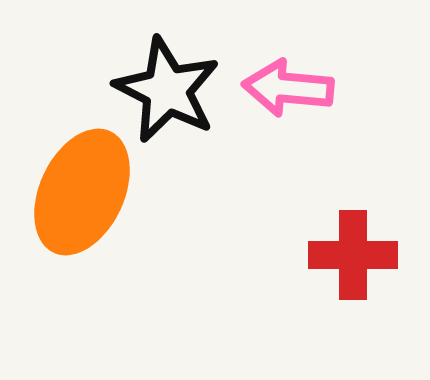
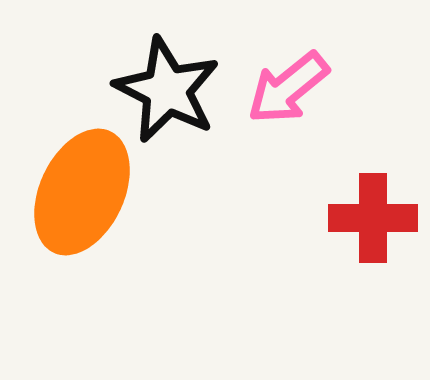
pink arrow: rotated 44 degrees counterclockwise
red cross: moved 20 px right, 37 px up
